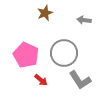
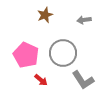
brown star: moved 2 px down
gray arrow: rotated 16 degrees counterclockwise
gray circle: moved 1 px left
gray L-shape: moved 3 px right
